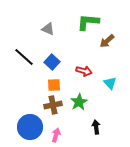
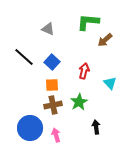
brown arrow: moved 2 px left, 1 px up
red arrow: rotated 91 degrees counterclockwise
orange square: moved 2 px left
blue circle: moved 1 px down
pink arrow: rotated 32 degrees counterclockwise
